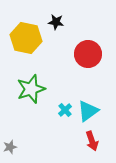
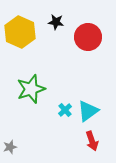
yellow hexagon: moved 6 px left, 6 px up; rotated 12 degrees clockwise
red circle: moved 17 px up
